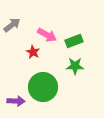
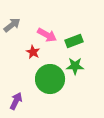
green circle: moved 7 px right, 8 px up
purple arrow: rotated 66 degrees counterclockwise
